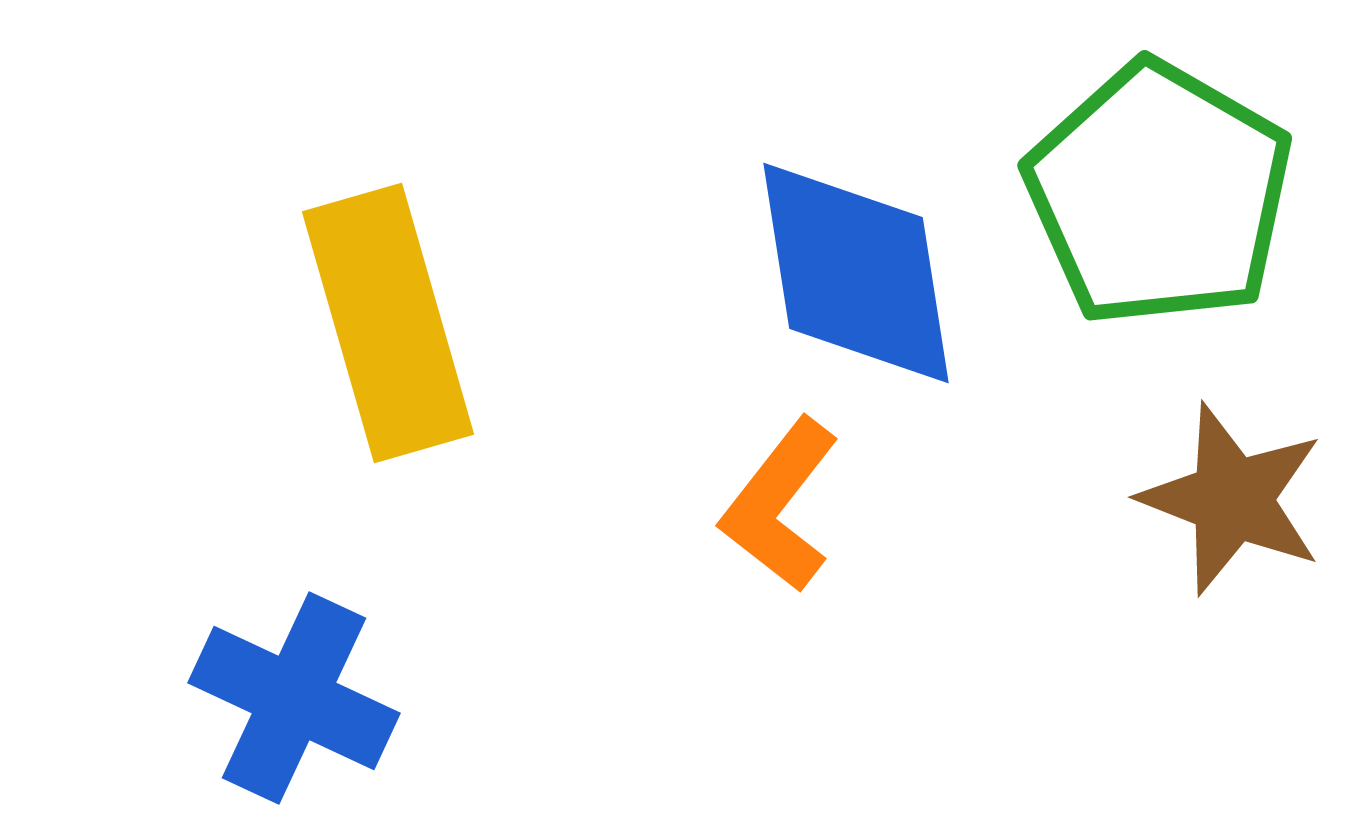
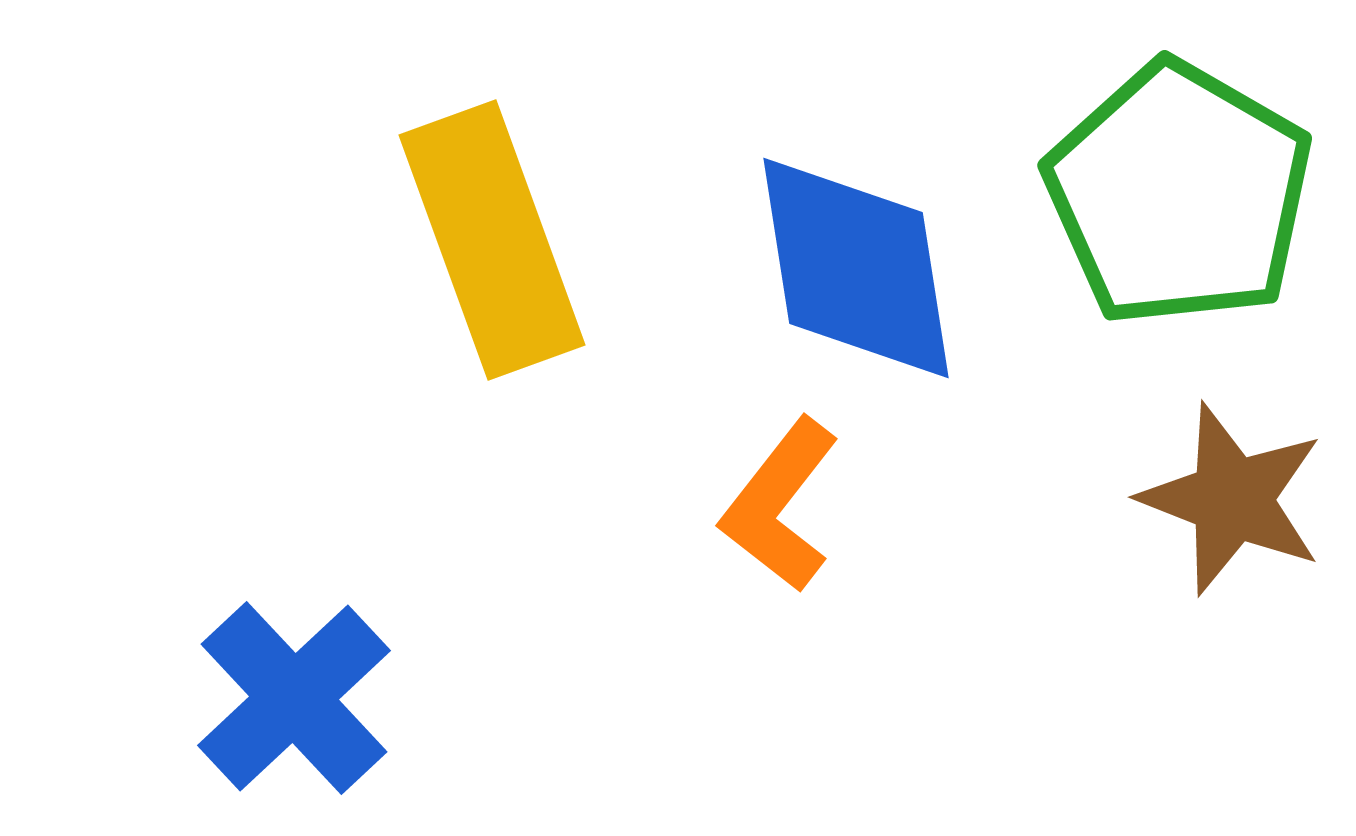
green pentagon: moved 20 px right
blue diamond: moved 5 px up
yellow rectangle: moved 104 px right, 83 px up; rotated 4 degrees counterclockwise
blue cross: rotated 22 degrees clockwise
